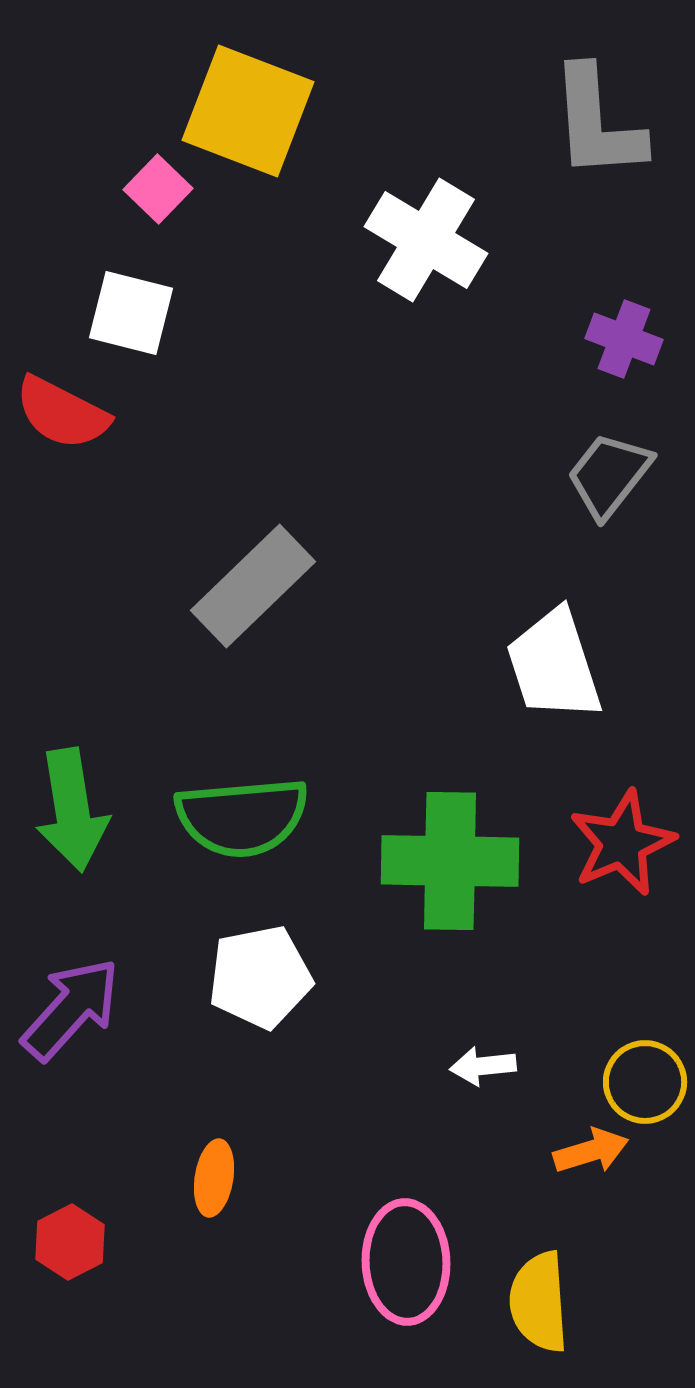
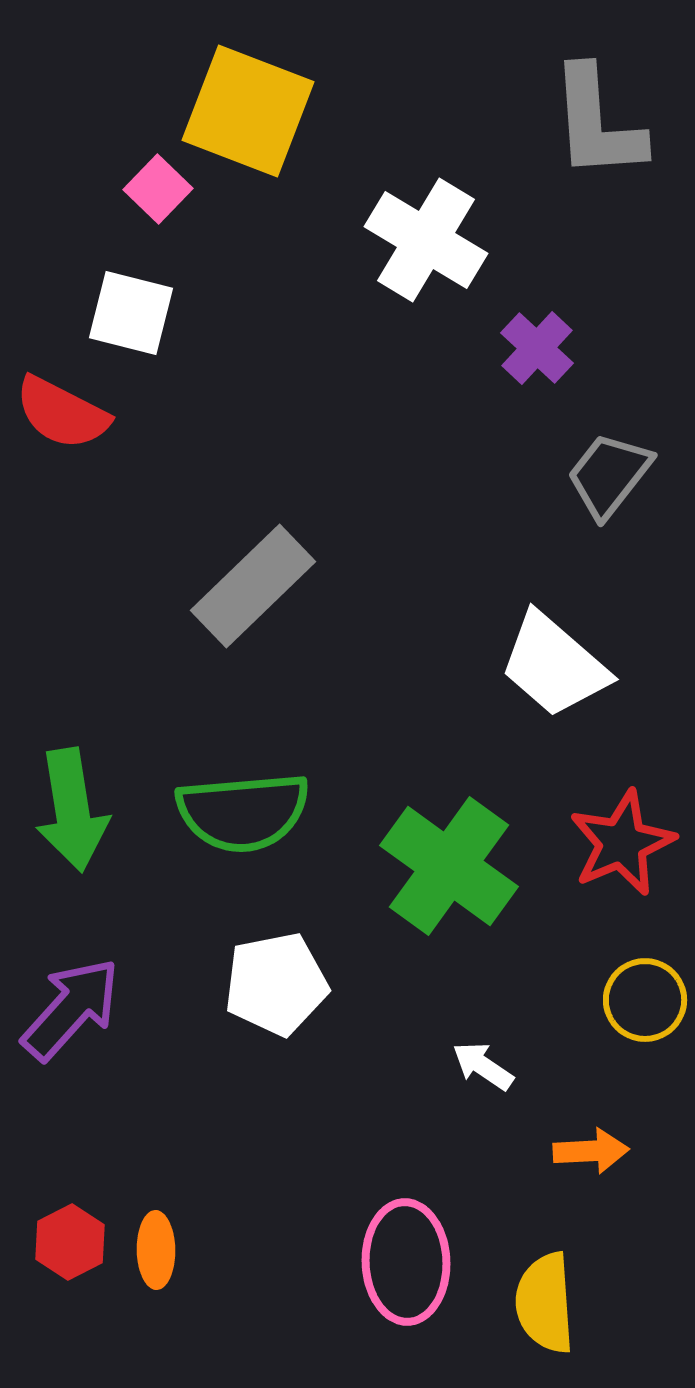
purple cross: moved 87 px left, 9 px down; rotated 22 degrees clockwise
white trapezoid: rotated 31 degrees counterclockwise
green semicircle: moved 1 px right, 5 px up
green cross: moved 1 px left, 5 px down; rotated 35 degrees clockwise
white pentagon: moved 16 px right, 7 px down
white arrow: rotated 40 degrees clockwise
yellow circle: moved 82 px up
orange arrow: rotated 14 degrees clockwise
orange ellipse: moved 58 px left, 72 px down; rotated 10 degrees counterclockwise
yellow semicircle: moved 6 px right, 1 px down
